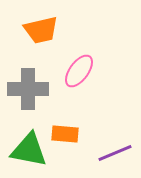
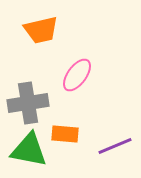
pink ellipse: moved 2 px left, 4 px down
gray cross: moved 14 px down; rotated 9 degrees counterclockwise
purple line: moved 7 px up
